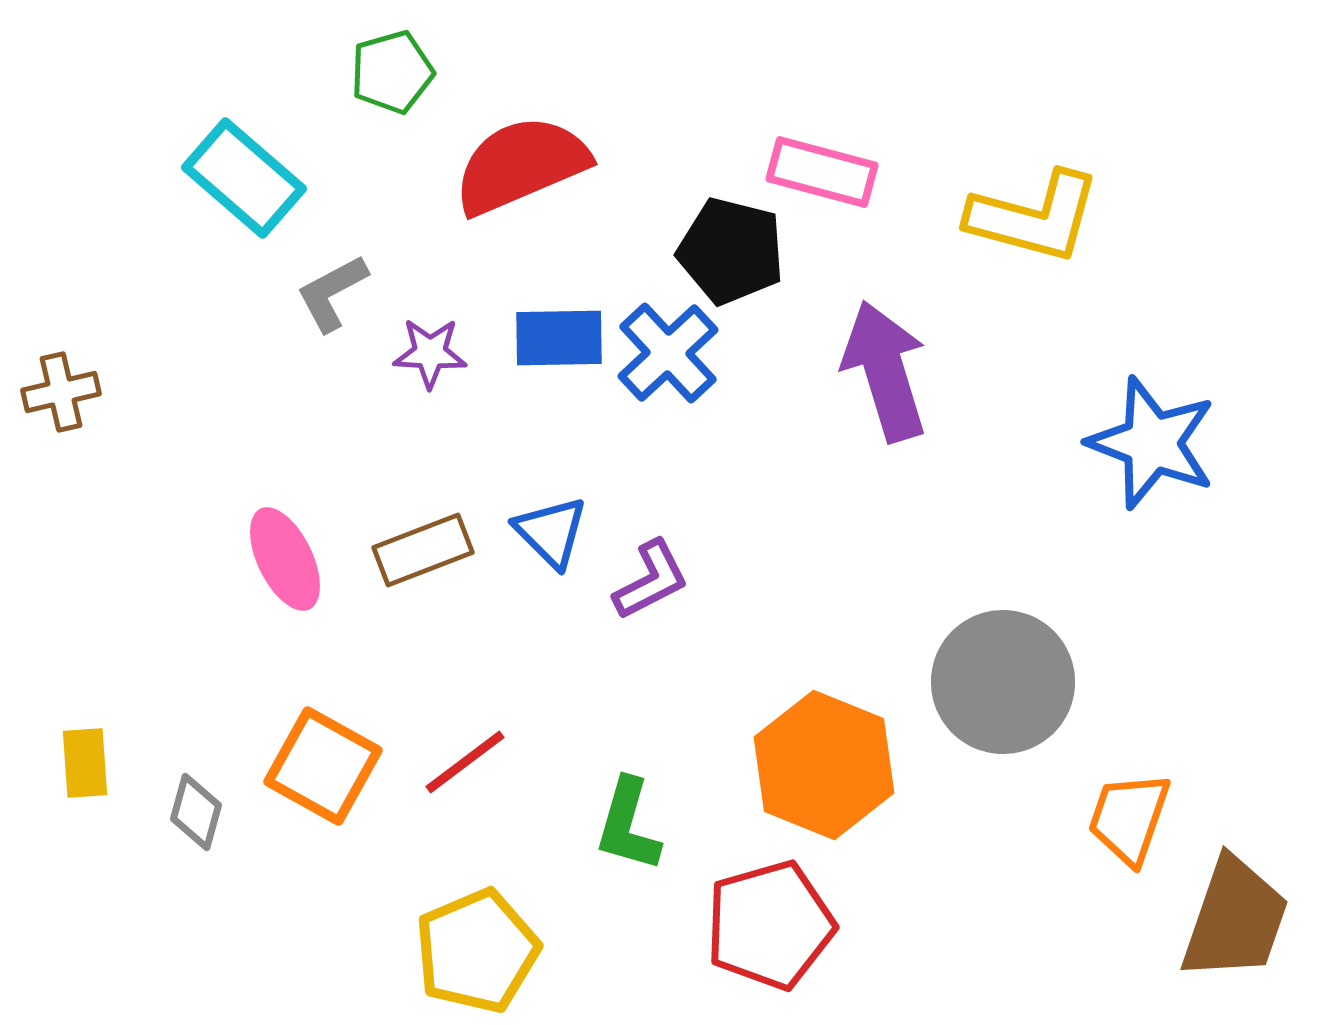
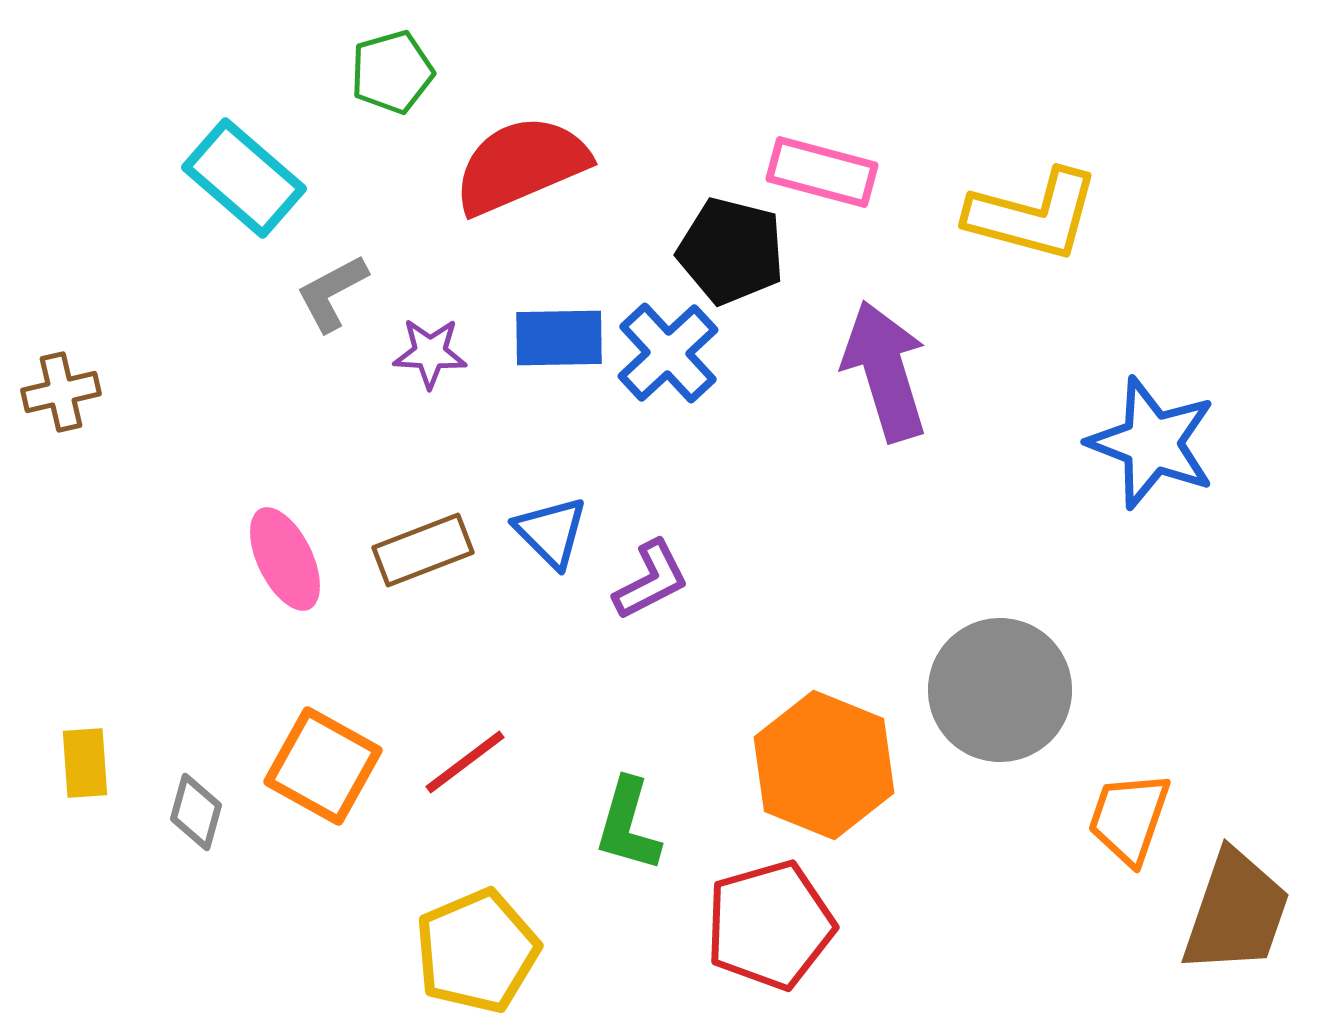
yellow L-shape: moved 1 px left, 2 px up
gray circle: moved 3 px left, 8 px down
brown trapezoid: moved 1 px right, 7 px up
